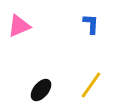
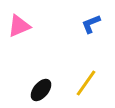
blue L-shape: rotated 115 degrees counterclockwise
yellow line: moved 5 px left, 2 px up
